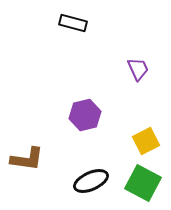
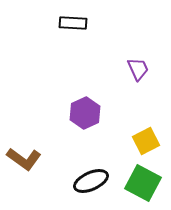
black rectangle: rotated 12 degrees counterclockwise
purple hexagon: moved 2 px up; rotated 12 degrees counterclockwise
brown L-shape: moved 3 px left; rotated 28 degrees clockwise
